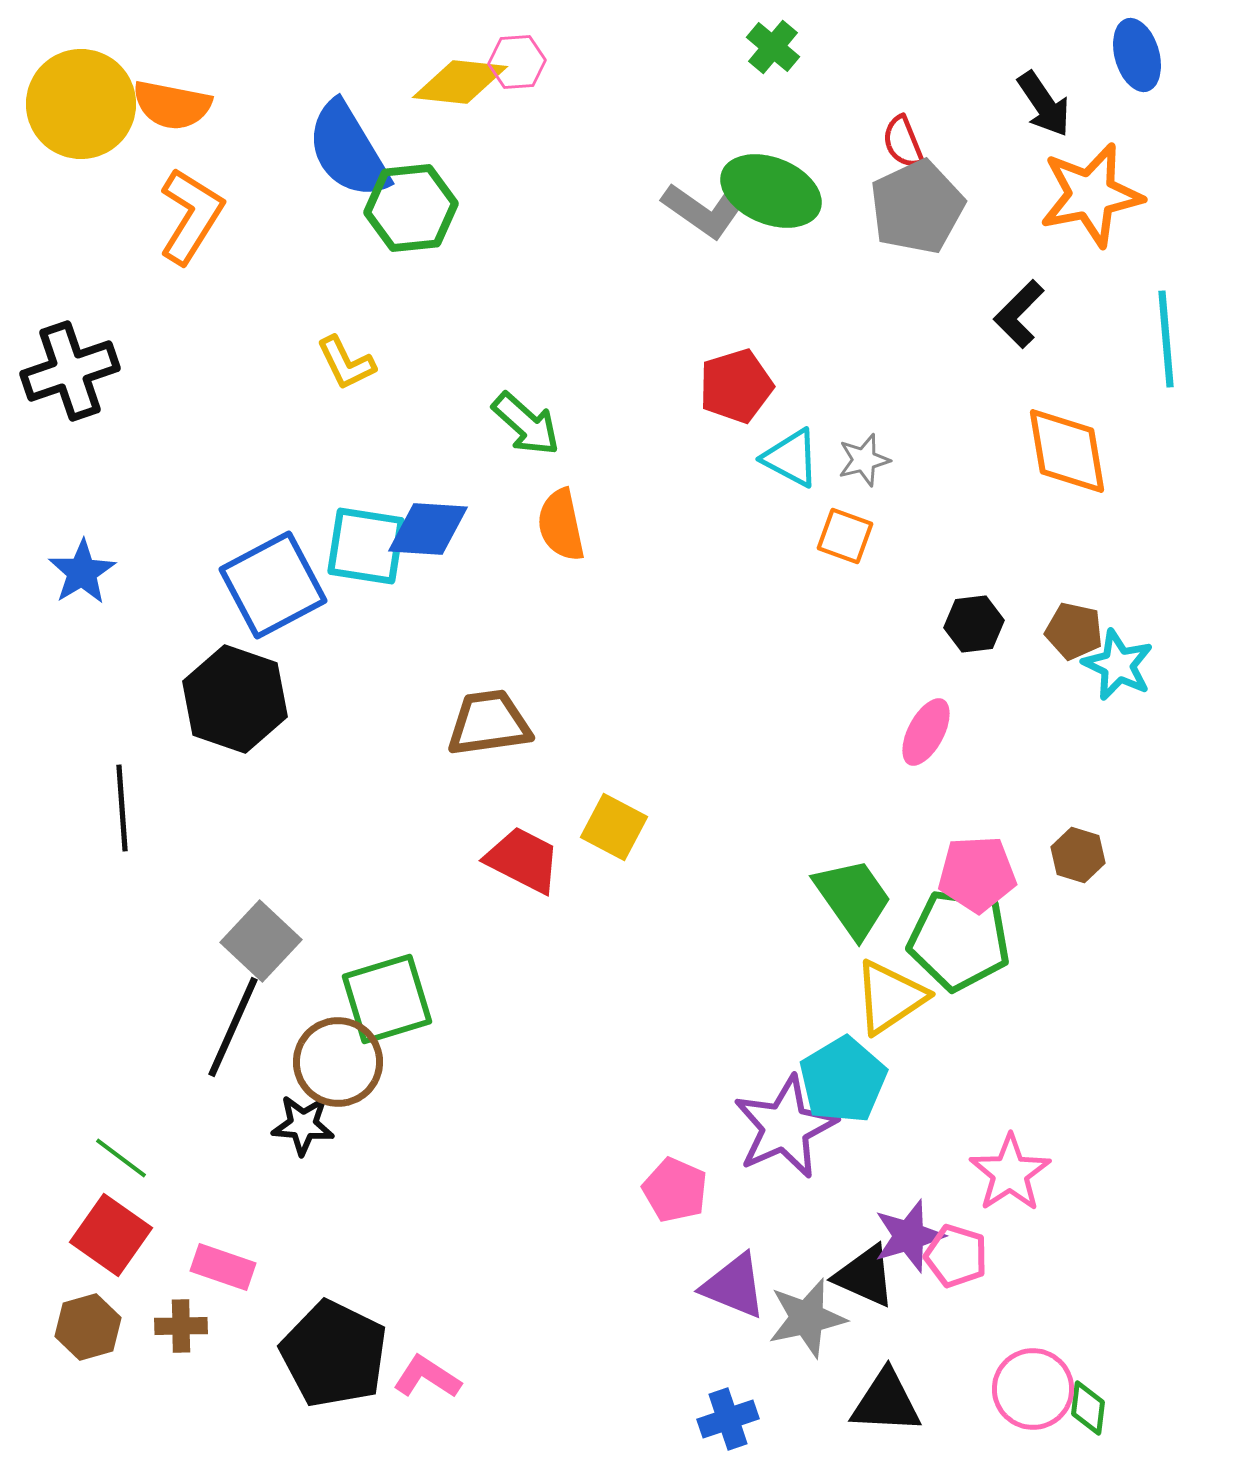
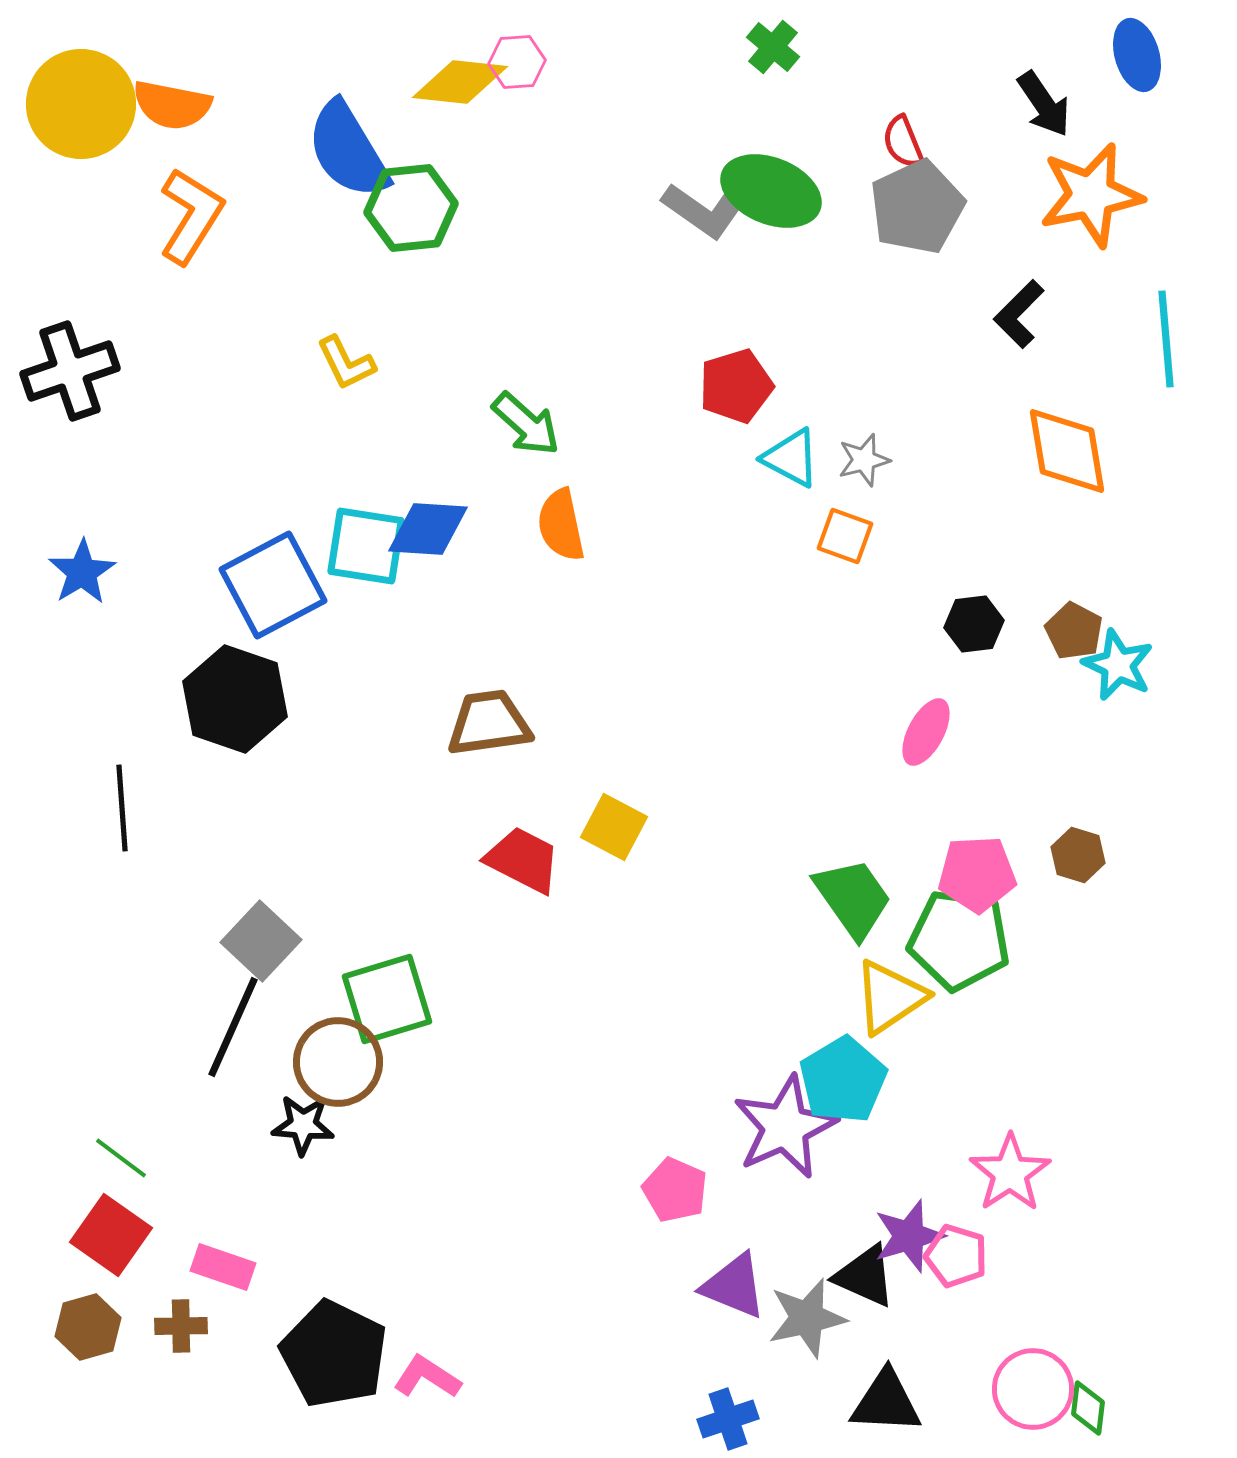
brown pentagon at (1074, 631): rotated 16 degrees clockwise
